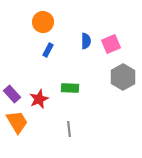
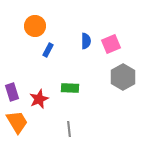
orange circle: moved 8 px left, 4 px down
purple rectangle: moved 2 px up; rotated 24 degrees clockwise
